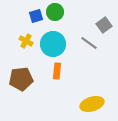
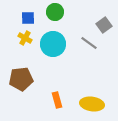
blue square: moved 8 px left, 2 px down; rotated 16 degrees clockwise
yellow cross: moved 1 px left, 3 px up
orange rectangle: moved 29 px down; rotated 21 degrees counterclockwise
yellow ellipse: rotated 25 degrees clockwise
